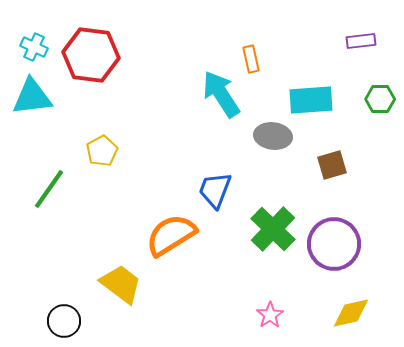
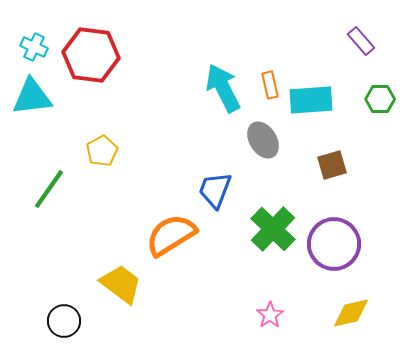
purple rectangle: rotated 56 degrees clockwise
orange rectangle: moved 19 px right, 26 px down
cyan arrow: moved 2 px right, 6 px up; rotated 6 degrees clockwise
gray ellipse: moved 10 px left, 4 px down; rotated 51 degrees clockwise
